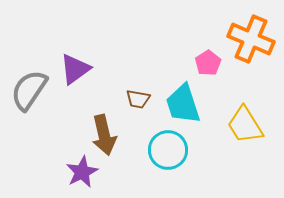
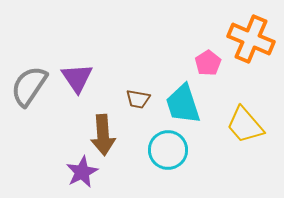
purple triangle: moved 2 px right, 9 px down; rotated 28 degrees counterclockwise
gray semicircle: moved 4 px up
yellow trapezoid: rotated 9 degrees counterclockwise
brown arrow: moved 1 px left; rotated 9 degrees clockwise
